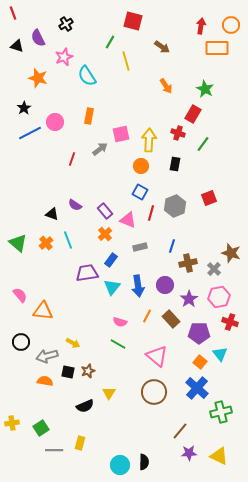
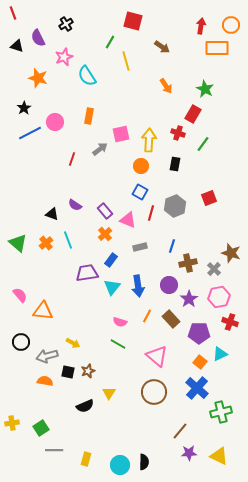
purple circle at (165, 285): moved 4 px right
cyan triangle at (220, 354): rotated 42 degrees clockwise
yellow rectangle at (80, 443): moved 6 px right, 16 px down
